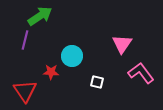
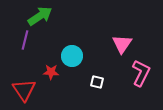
pink L-shape: rotated 64 degrees clockwise
red triangle: moved 1 px left, 1 px up
